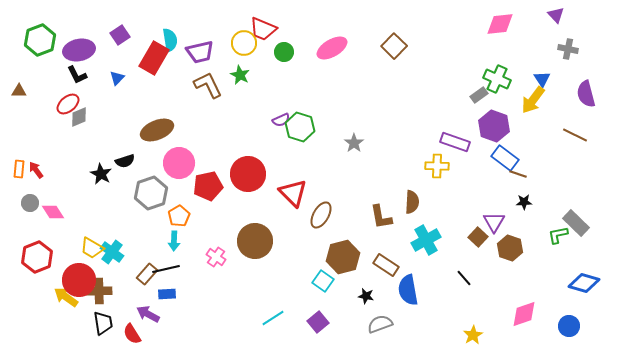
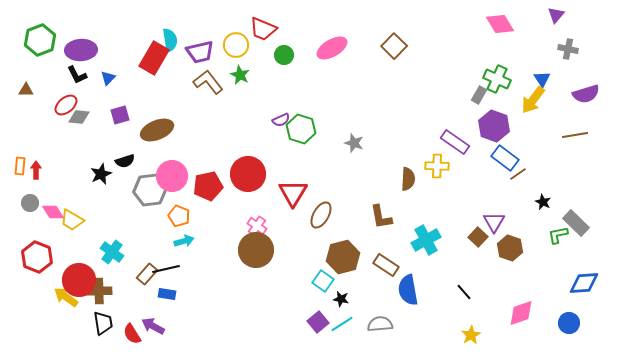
purple triangle at (556, 15): rotated 24 degrees clockwise
pink diamond at (500, 24): rotated 64 degrees clockwise
purple square at (120, 35): moved 80 px down; rotated 18 degrees clockwise
yellow circle at (244, 43): moved 8 px left, 2 px down
purple ellipse at (79, 50): moved 2 px right; rotated 8 degrees clockwise
green circle at (284, 52): moved 3 px down
blue triangle at (117, 78): moved 9 px left
brown L-shape at (208, 85): moved 3 px up; rotated 12 degrees counterclockwise
brown triangle at (19, 91): moved 7 px right, 1 px up
purple semicircle at (586, 94): rotated 92 degrees counterclockwise
gray rectangle at (479, 95): rotated 24 degrees counterclockwise
red ellipse at (68, 104): moved 2 px left, 1 px down
gray diamond at (79, 117): rotated 30 degrees clockwise
green hexagon at (300, 127): moved 1 px right, 2 px down
brown line at (575, 135): rotated 35 degrees counterclockwise
purple rectangle at (455, 142): rotated 16 degrees clockwise
gray star at (354, 143): rotated 18 degrees counterclockwise
pink circle at (179, 163): moved 7 px left, 13 px down
orange rectangle at (19, 169): moved 1 px right, 3 px up
red arrow at (36, 170): rotated 36 degrees clockwise
black star at (101, 174): rotated 20 degrees clockwise
brown line at (518, 174): rotated 54 degrees counterclockwise
gray hexagon at (151, 193): moved 1 px left, 3 px up; rotated 12 degrees clockwise
red triangle at (293, 193): rotated 16 degrees clockwise
brown semicircle at (412, 202): moved 4 px left, 23 px up
black star at (524, 202): moved 19 px right; rotated 28 degrees clockwise
orange pentagon at (179, 216): rotated 20 degrees counterclockwise
cyan arrow at (174, 241): moved 10 px right; rotated 108 degrees counterclockwise
brown circle at (255, 241): moved 1 px right, 9 px down
yellow trapezoid at (92, 248): moved 20 px left, 28 px up
red hexagon at (37, 257): rotated 16 degrees counterclockwise
pink cross at (216, 257): moved 41 px right, 31 px up
black line at (464, 278): moved 14 px down
blue diamond at (584, 283): rotated 20 degrees counterclockwise
blue rectangle at (167, 294): rotated 12 degrees clockwise
black star at (366, 296): moved 25 px left, 3 px down
purple arrow at (148, 314): moved 5 px right, 12 px down
pink diamond at (524, 314): moved 3 px left, 1 px up
cyan line at (273, 318): moved 69 px right, 6 px down
gray semicircle at (380, 324): rotated 15 degrees clockwise
blue circle at (569, 326): moved 3 px up
yellow star at (473, 335): moved 2 px left
